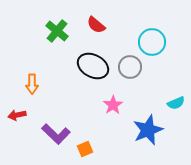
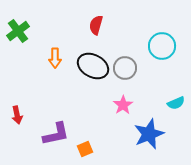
red semicircle: rotated 66 degrees clockwise
green cross: moved 39 px left; rotated 15 degrees clockwise
cyan circle: moved 10 px right, 4 px down
gray circle: moved 5 px left, 1 px down
orange arrow: moved 23 px right, 26 px up
pink star: moved 10 px right
red arrow: rotated 90 degrees counterclockwise
blue star: moved 1 px right, 4 px down
purple L-shape: rotated 56 degrees counterclockwise
